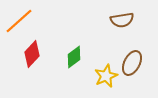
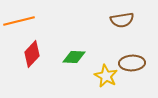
orange line: rotated 28 degrees clockwise
green diamond: rotated 40 degrees clockwise
brown ellipse: rotated 60 degrees clockwise
yellow star: rotated 20 degrees counterclockwise
